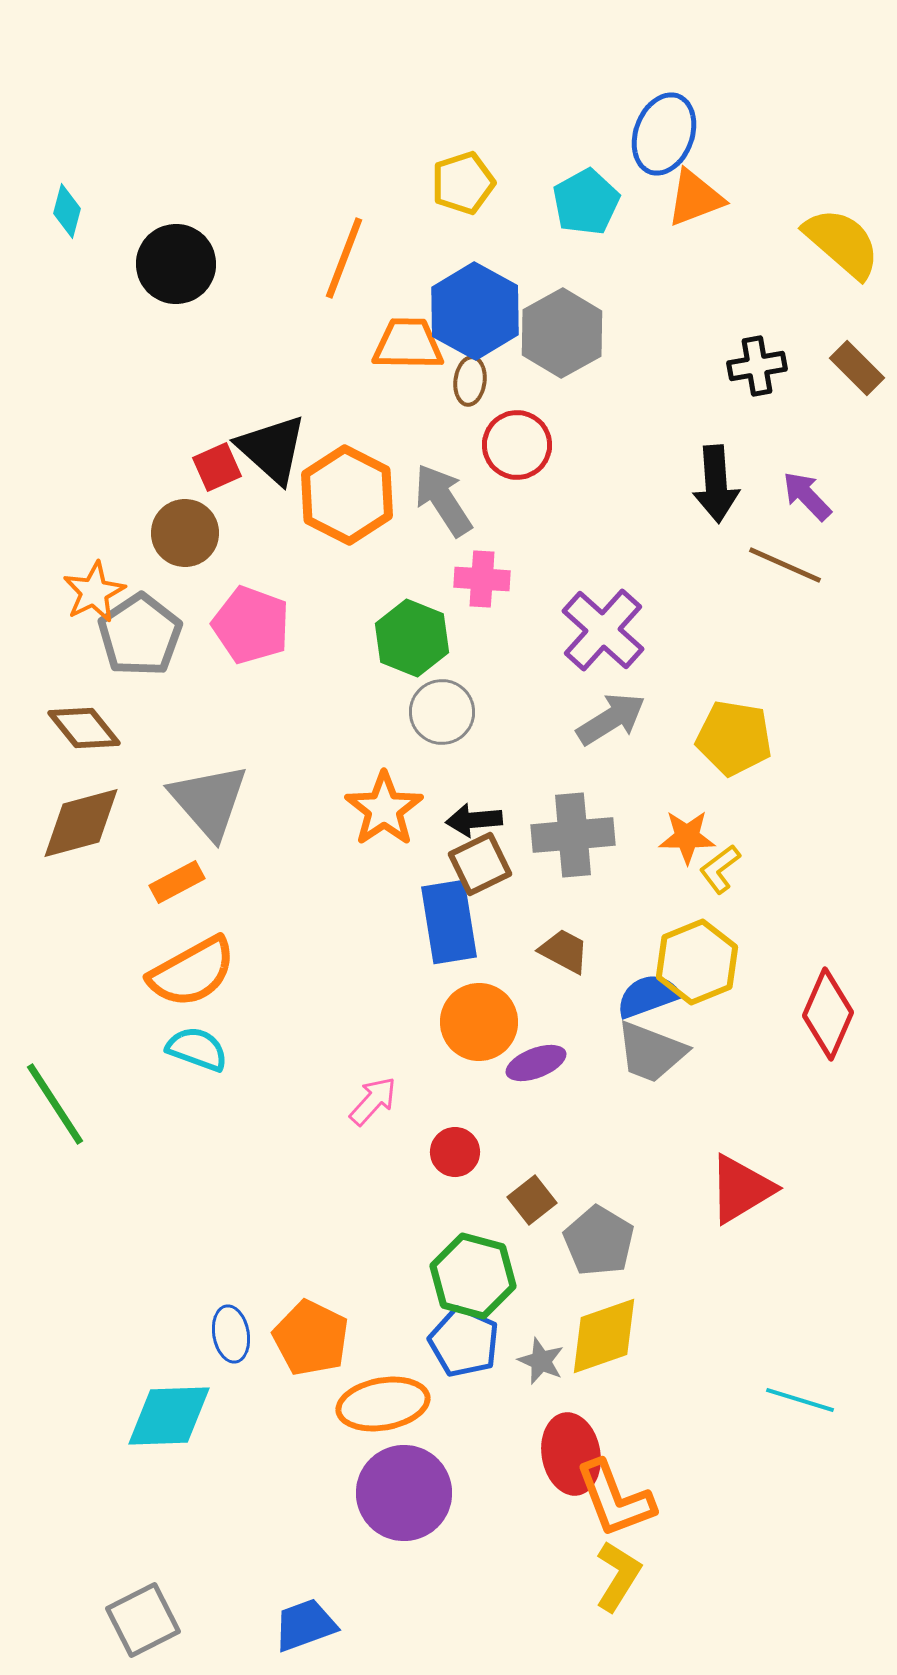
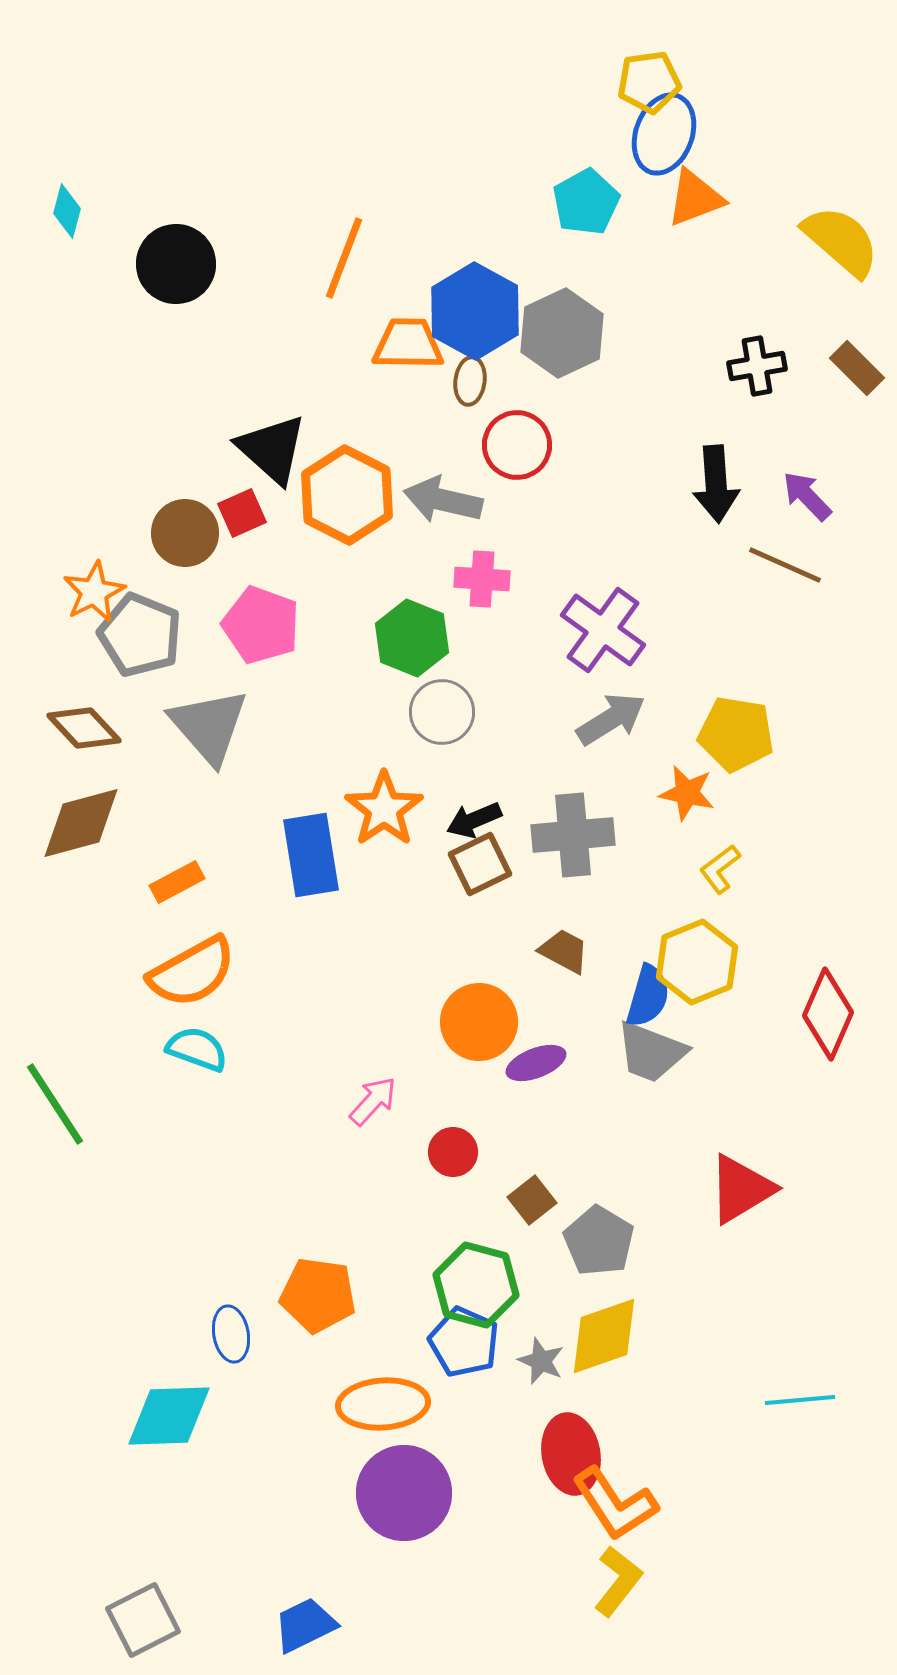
yellow pentagon at (463, 183): moved 186 px right, 101 px up; rotated 10 degrees clockwise
yellow semicircle at (842, 243): moved 1 px left, 2 px up
gray hexagon at (562, 333): rotated 4 degrees clockwise
red square at (217, 467): moved 25 px right, 46 px down
gray arrow at (443, 500): rotated 44 degrees counterclockwise
pink pentagon at (251, 625): moved 10 px right
purple cross at (603, 630): rotated 6 degrees counterclockwise
gray pentagon at (140, 635): rotated 16 degrees counterclockwise
brown diamond at (84, 728): rotated 4 degrees counterclockwise
yellow pentagon at (734, 738): moved 2 px right, 4 px up
gray triangle at (209, 801): moved 75 px up
black arrow at (474, 820): rotated 18 degrees counterclockwise
orange star at (687, 837): moved 44 px up; rotated 12 degrees clockwise
blue rectangle at (449, 922): moved 138 px left, 67 px up
blue semicircle at (648, 996): rotated 126 degrees clockwise
red circle at (455, 1152): moved 2 px left
green hexagon at (473, 1276): moved 3 px right, 9 px down
orange pentagon at (311, 1338): moved 7 px right, 43 px up; rotated 18 degrees counterclockwise
cyan line at (800, 1400): rotated 22 degrees counterclockwise
orange ellipse at (383, 1404): rotated 6 degrees clockwise
orange L-shape at (615, 1499): moved 5 px down; rotated 12 degrees counterclockwise
yellow L-shape at (618, 1576): moved 5 px down; rotated 6 degrees clockwise
blue trapezoid at (305, 1625): rotated 6 degrees counterclockwise
